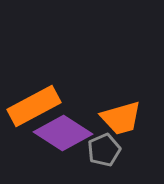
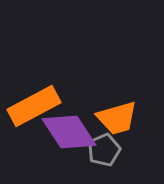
orange trapezoid: moved 4 px left
purple diamond: moved 6 px right, 1 px up; rotated 24 degrees clockwise
